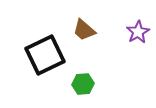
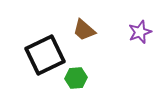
purple star: moved 2 px right; rotated 10 degrees clockwise
green hexagon: moved 7 px left, 6 px up
